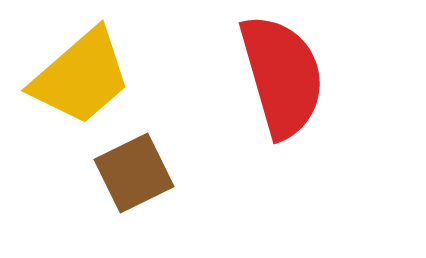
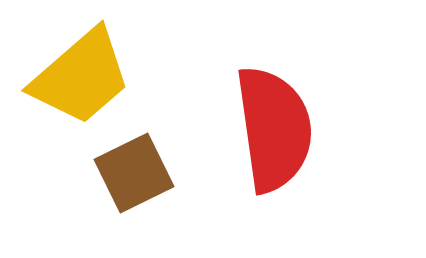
red semicircle: moved 8 px left, 53 px down; rotated 8 degrees clockwise
